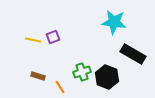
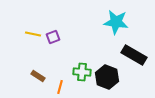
cyan star: moved 2 px right
yellow line: moved 6 px up
black rectangle: moved 1 px right, 1 px down
green cross: rotated 24 degrees clockwise
brown rectangle: rotated 16 degrees clockwise
orange line: rotated 48 degrees clockwise
